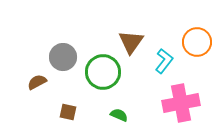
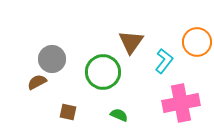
gray circle: moved 11 px left, 2 px down
